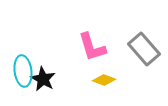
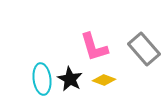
pink L-shape: moved 2 px right
cyan ellipse: moved 19 px right, 8 px down
black star: moved 27 px right
